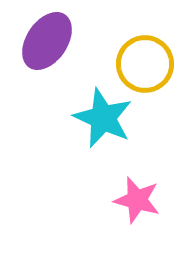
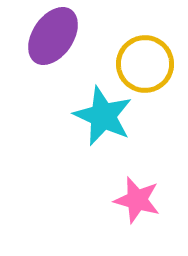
purple ellipse: moved 6 px right, 5 px up
cyan star: moved 2 px up
